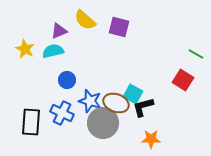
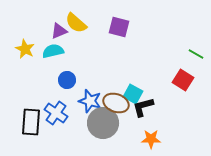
yellow semicircle: moved 9 px left, 3 px down
blue cross: moved 6 px left; rotated 10 degrees clockwise
